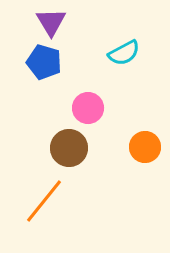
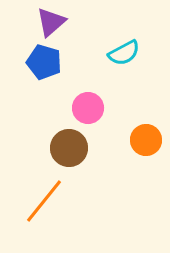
purple triangle: rotated 20 degrees clockwise
orange circle: moved 1 px right, 7 px up
